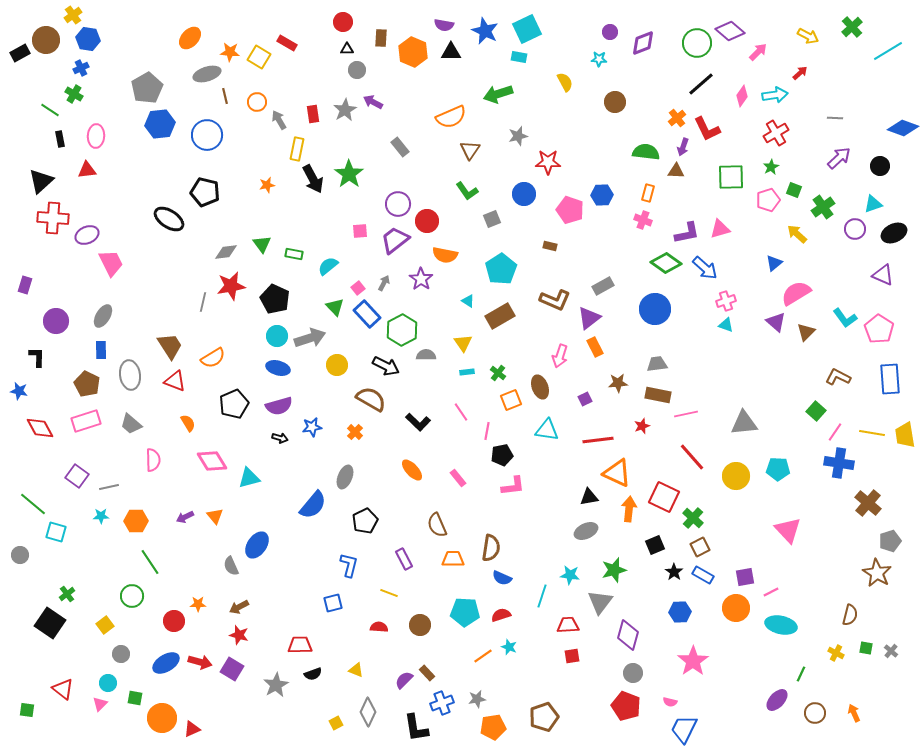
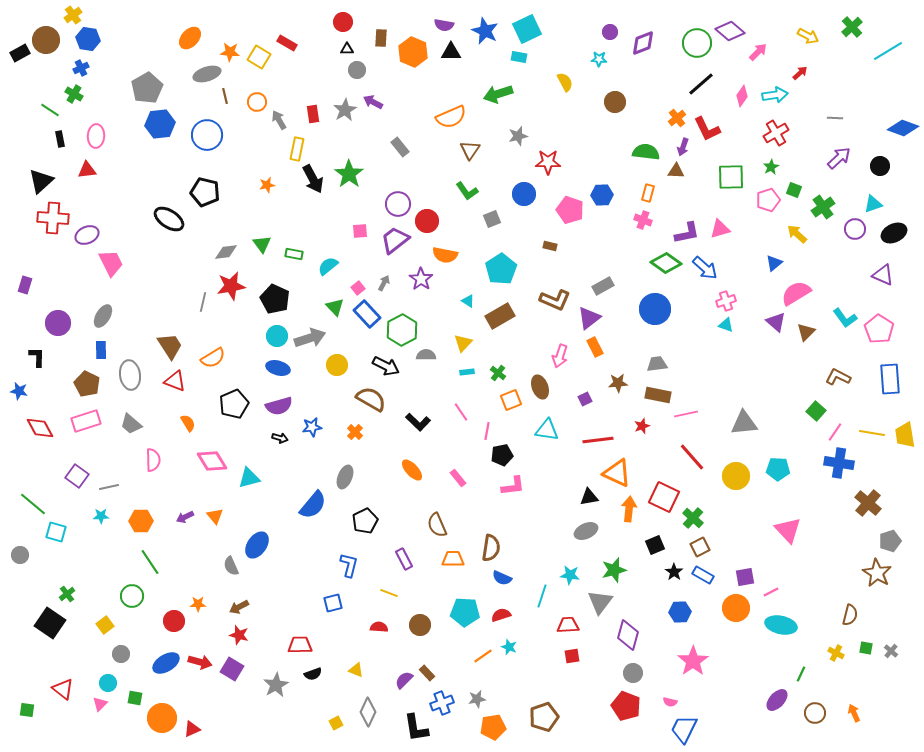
purple circle at (56, 321): moved 2 px right, 2 px down
yellow triangle at (463, 343): rotated 18 degrees clockwise
orange hexagon at (136, 521): moved 5 px right
